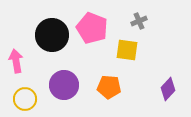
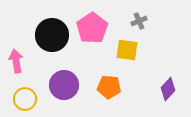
pink pentagon: rotated 16 degrees clockwise
